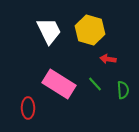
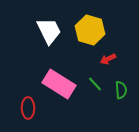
red arrow: rotated 35 degrees counterclockwise
green semicircle: moved 2 px left
